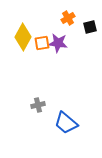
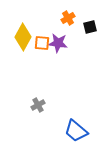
orange square: rotated 14 degrees clockwise
gray cross: rotated 16 degrees counterclockwise
blue trapezoid: moved 10 px right, 8 px down
